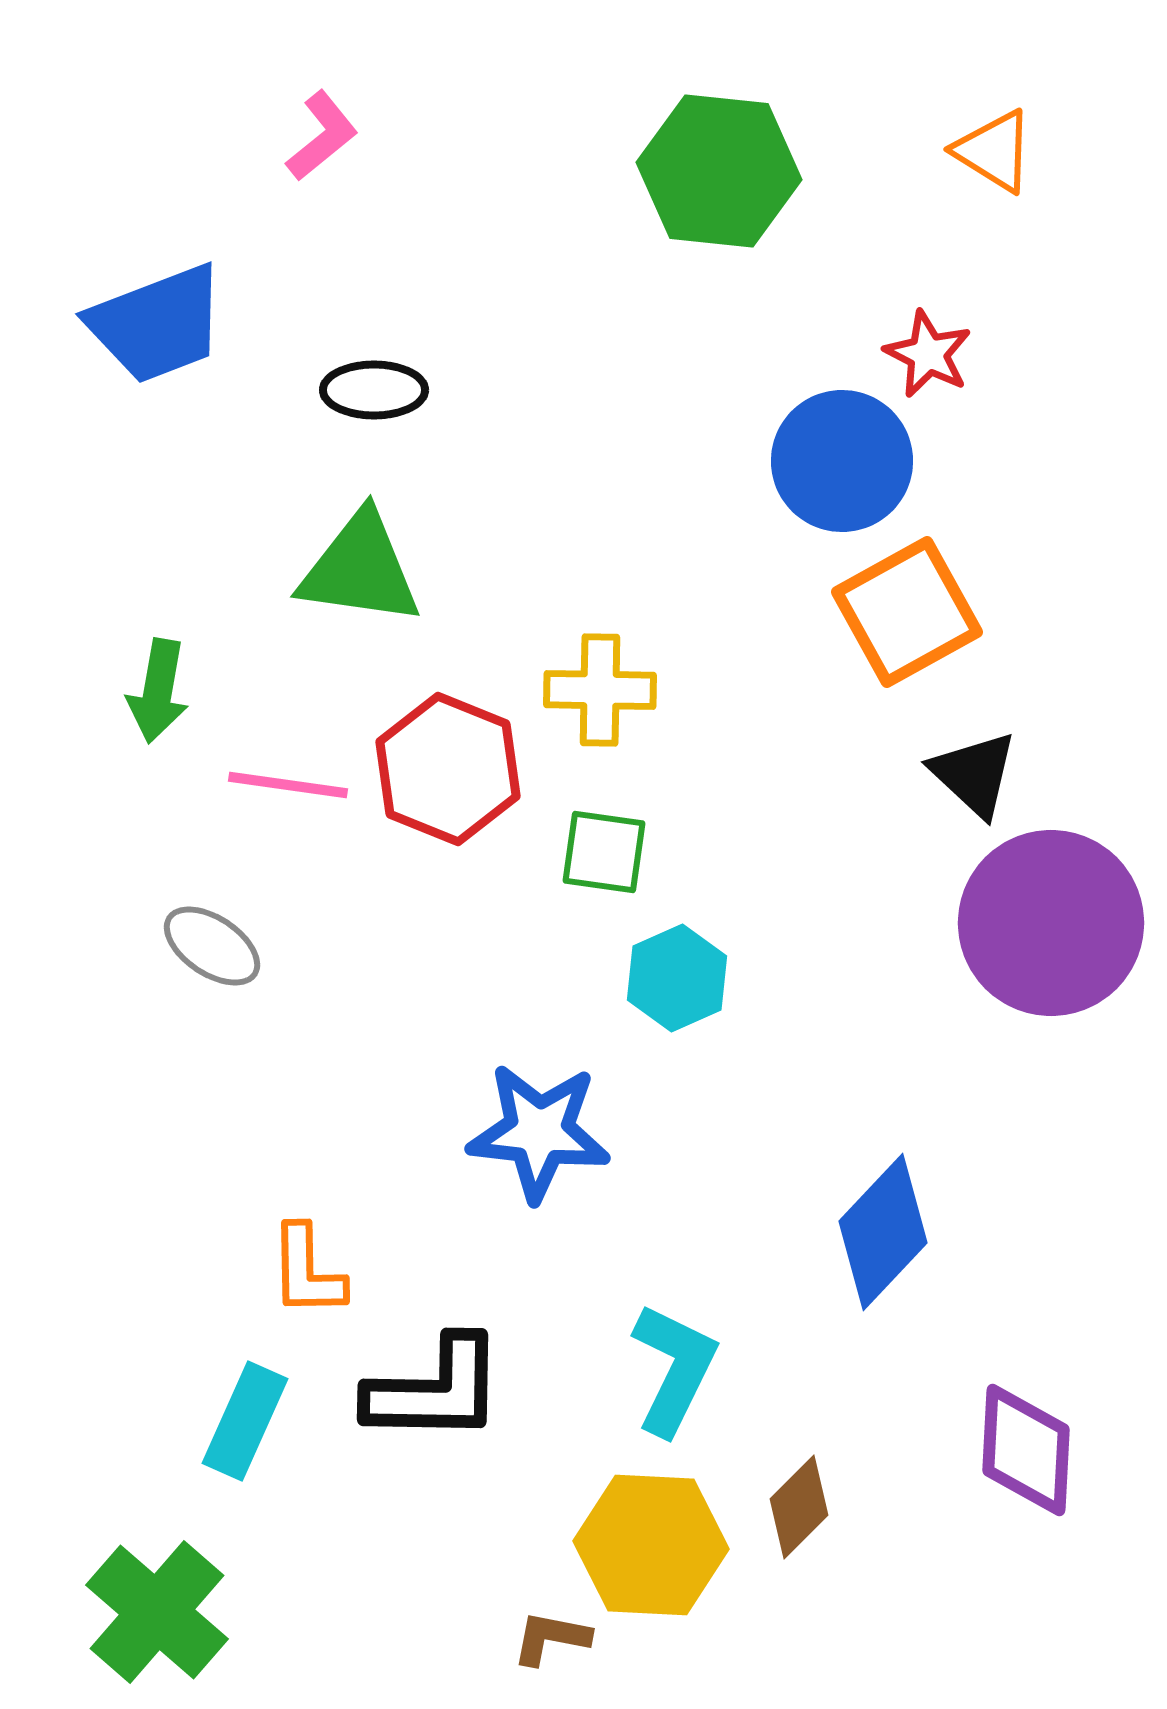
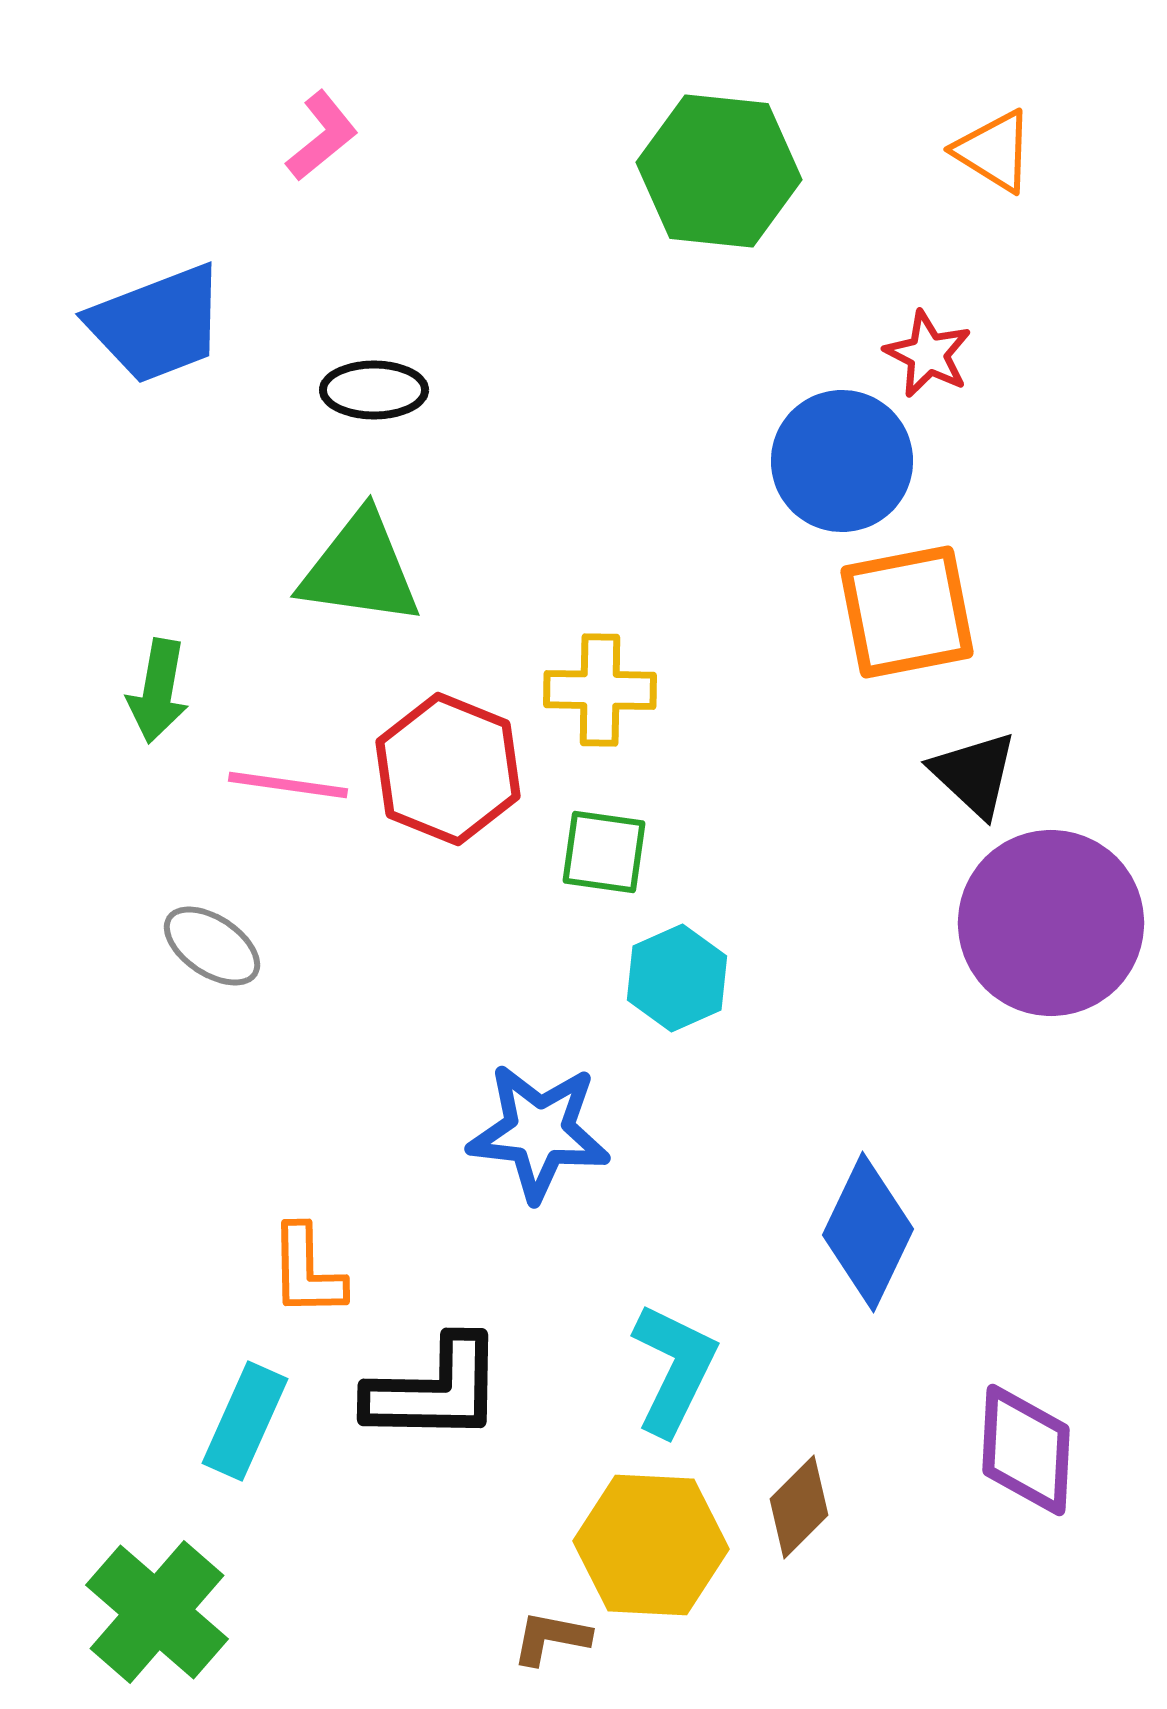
orange square: rotated 18 degrees clockwise
blue diamond: moved 15 px left; rotated 18 degrees counterclockwise
